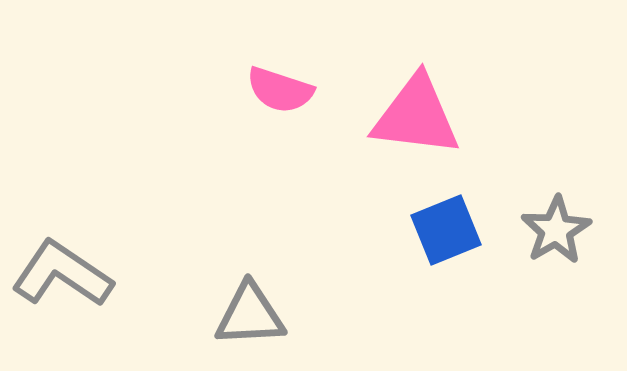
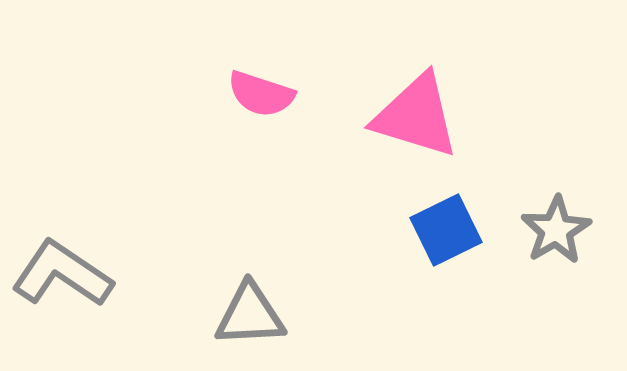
pink semicircle: moved 19 px left, 4 px down
pink triangle: rotated 10 degrees clockwise
blue square: rotated 4 degrees counterclockwise
